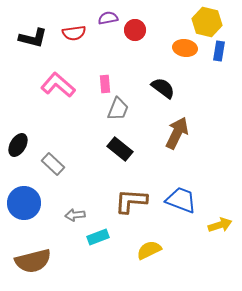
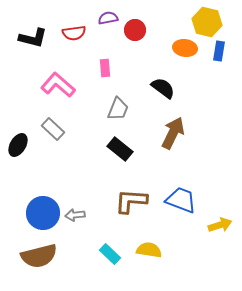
pink rectangle: moved 16 px up
brown arrow: moved 4 px left
gray rectangle: moved 35 px up
blue circle: moved 19 px right, 10 px down
cyan rectangle: moved 12 px right, 17 px down; rotated 65 degrees clockwise
yellow semicircle: rotated 35 degrees clockwise
brown semicircle: moved 6 px right, 5 px up
